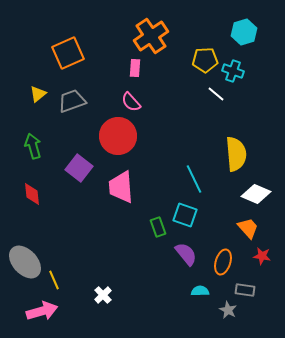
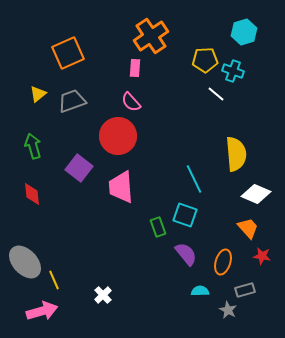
gray rectangle: rotated 24 degrees counterclockwise
